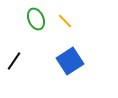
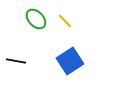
green ellipse: rotated 20 degrees counterclockwise
black line: moved 2 px right; rotated 66 degrees clockwise
